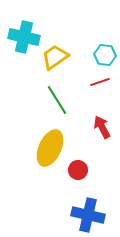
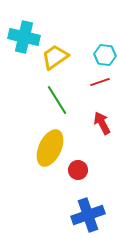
red arrow: moved 4 px up
blue cross: rotated 32 degrees counterclockwise
